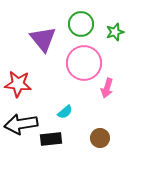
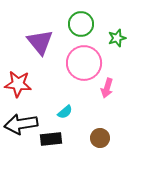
green star: moved 2 px right, 6 px down
purple triangle: moved 3 px left, 3 px down
